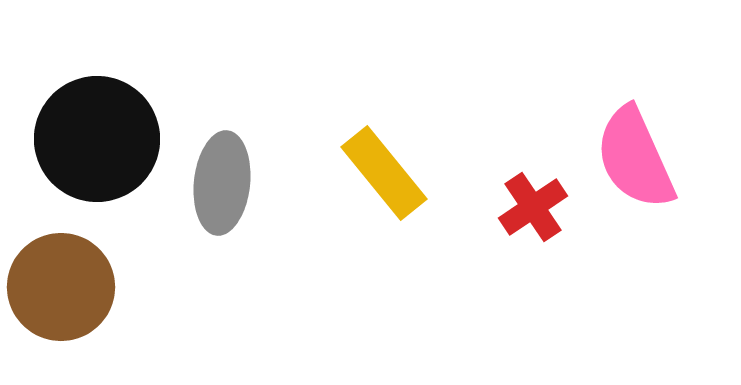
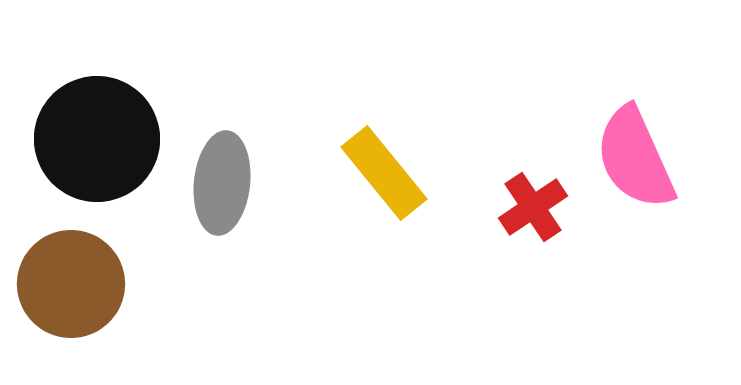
brown circle: moved 10 px right, 3 px up
